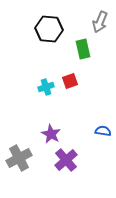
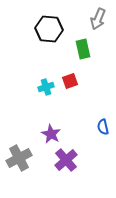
gray arrow: moved 2 px left, 3 px up
blue semicircle: moved 4 px up; rotated 112 degrees counterclockwise
